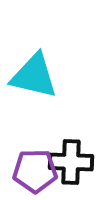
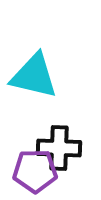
black cross: moved 12 px left, 14 px up
